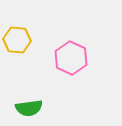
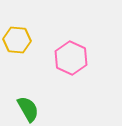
green semicircle: moved 1 px left, 1 px down; rotated 112 degrees counterclockwise
